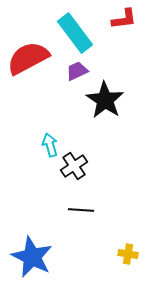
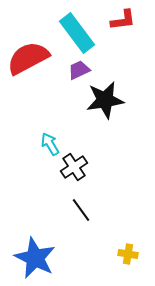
red L-shape: moved 1 px left, 1 px down
cyan rectangle: moved 2 px right
purple trapezoid: moved 2 px right, 1 px up
black star: rotated 30 degrees clockwise
cyan arrow: moved 1 px up; rotated 15 degrees counterclockwise
black cross: moved 1 px down
black line: rotated 50 degrees clockwise
blue star: moved 3 px right, 1 px down
